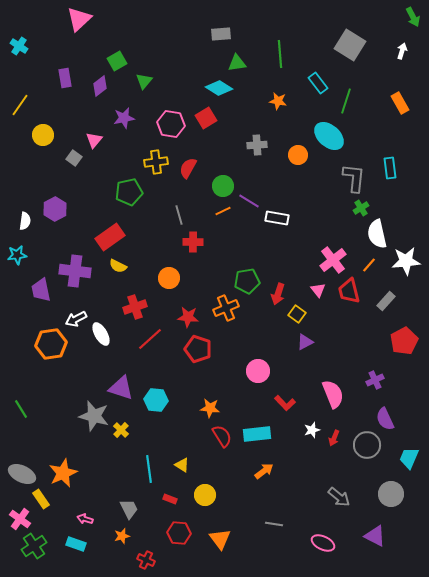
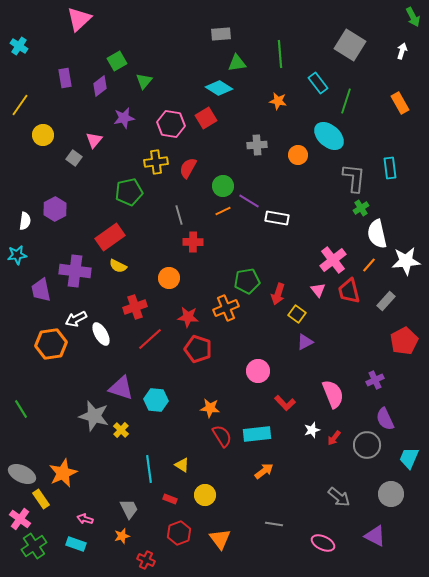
red arrow at (334, 438): rotated 14 degrees clockwise
red hexagon at (179, 533): rotated 25 degrees counterclockwise
